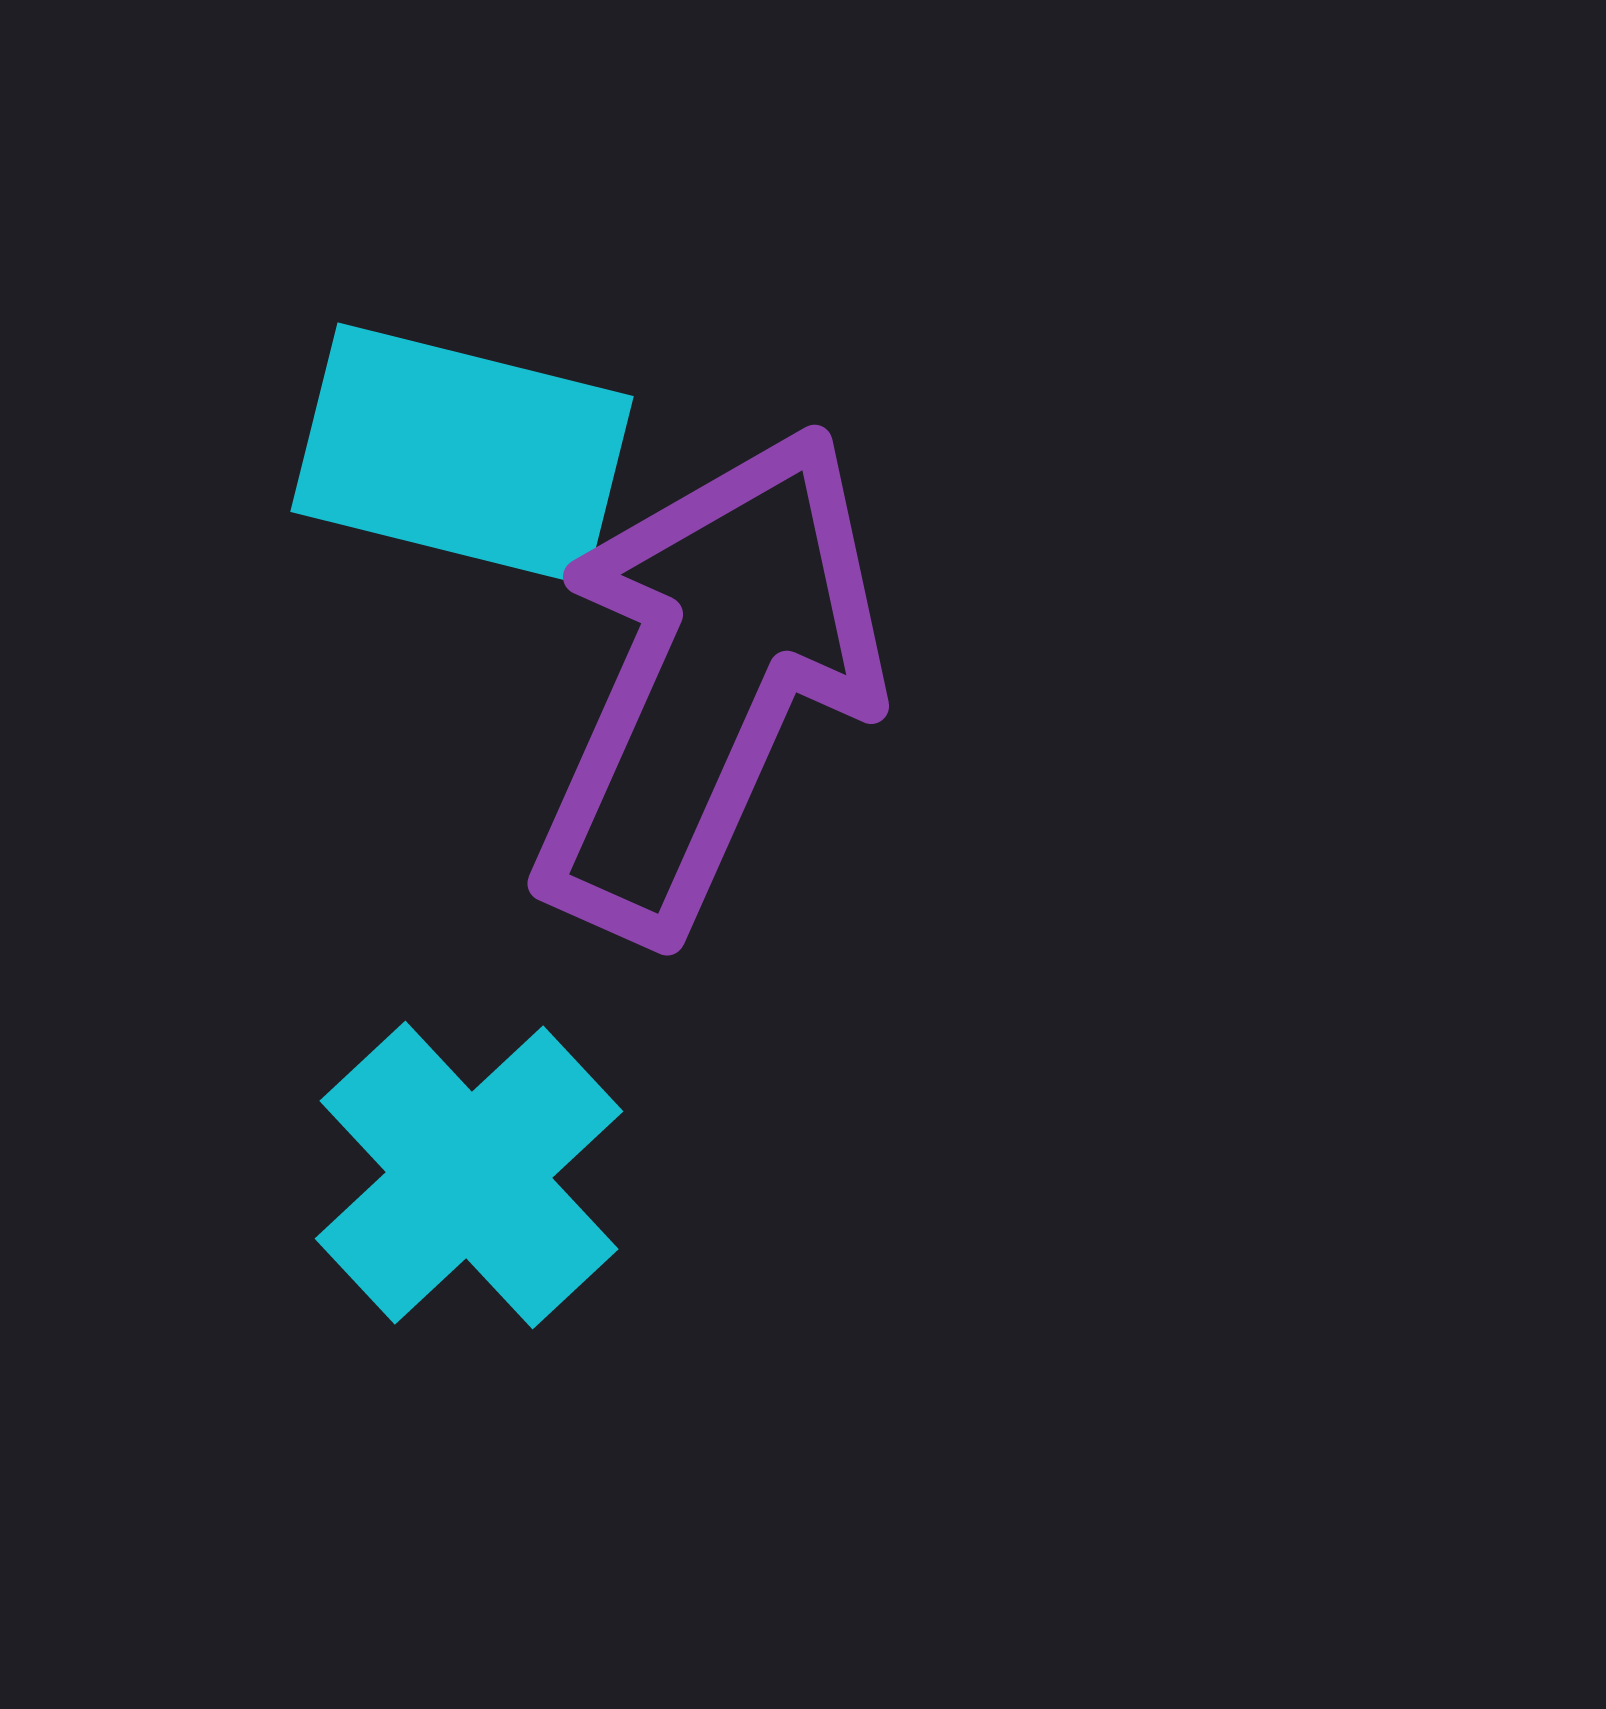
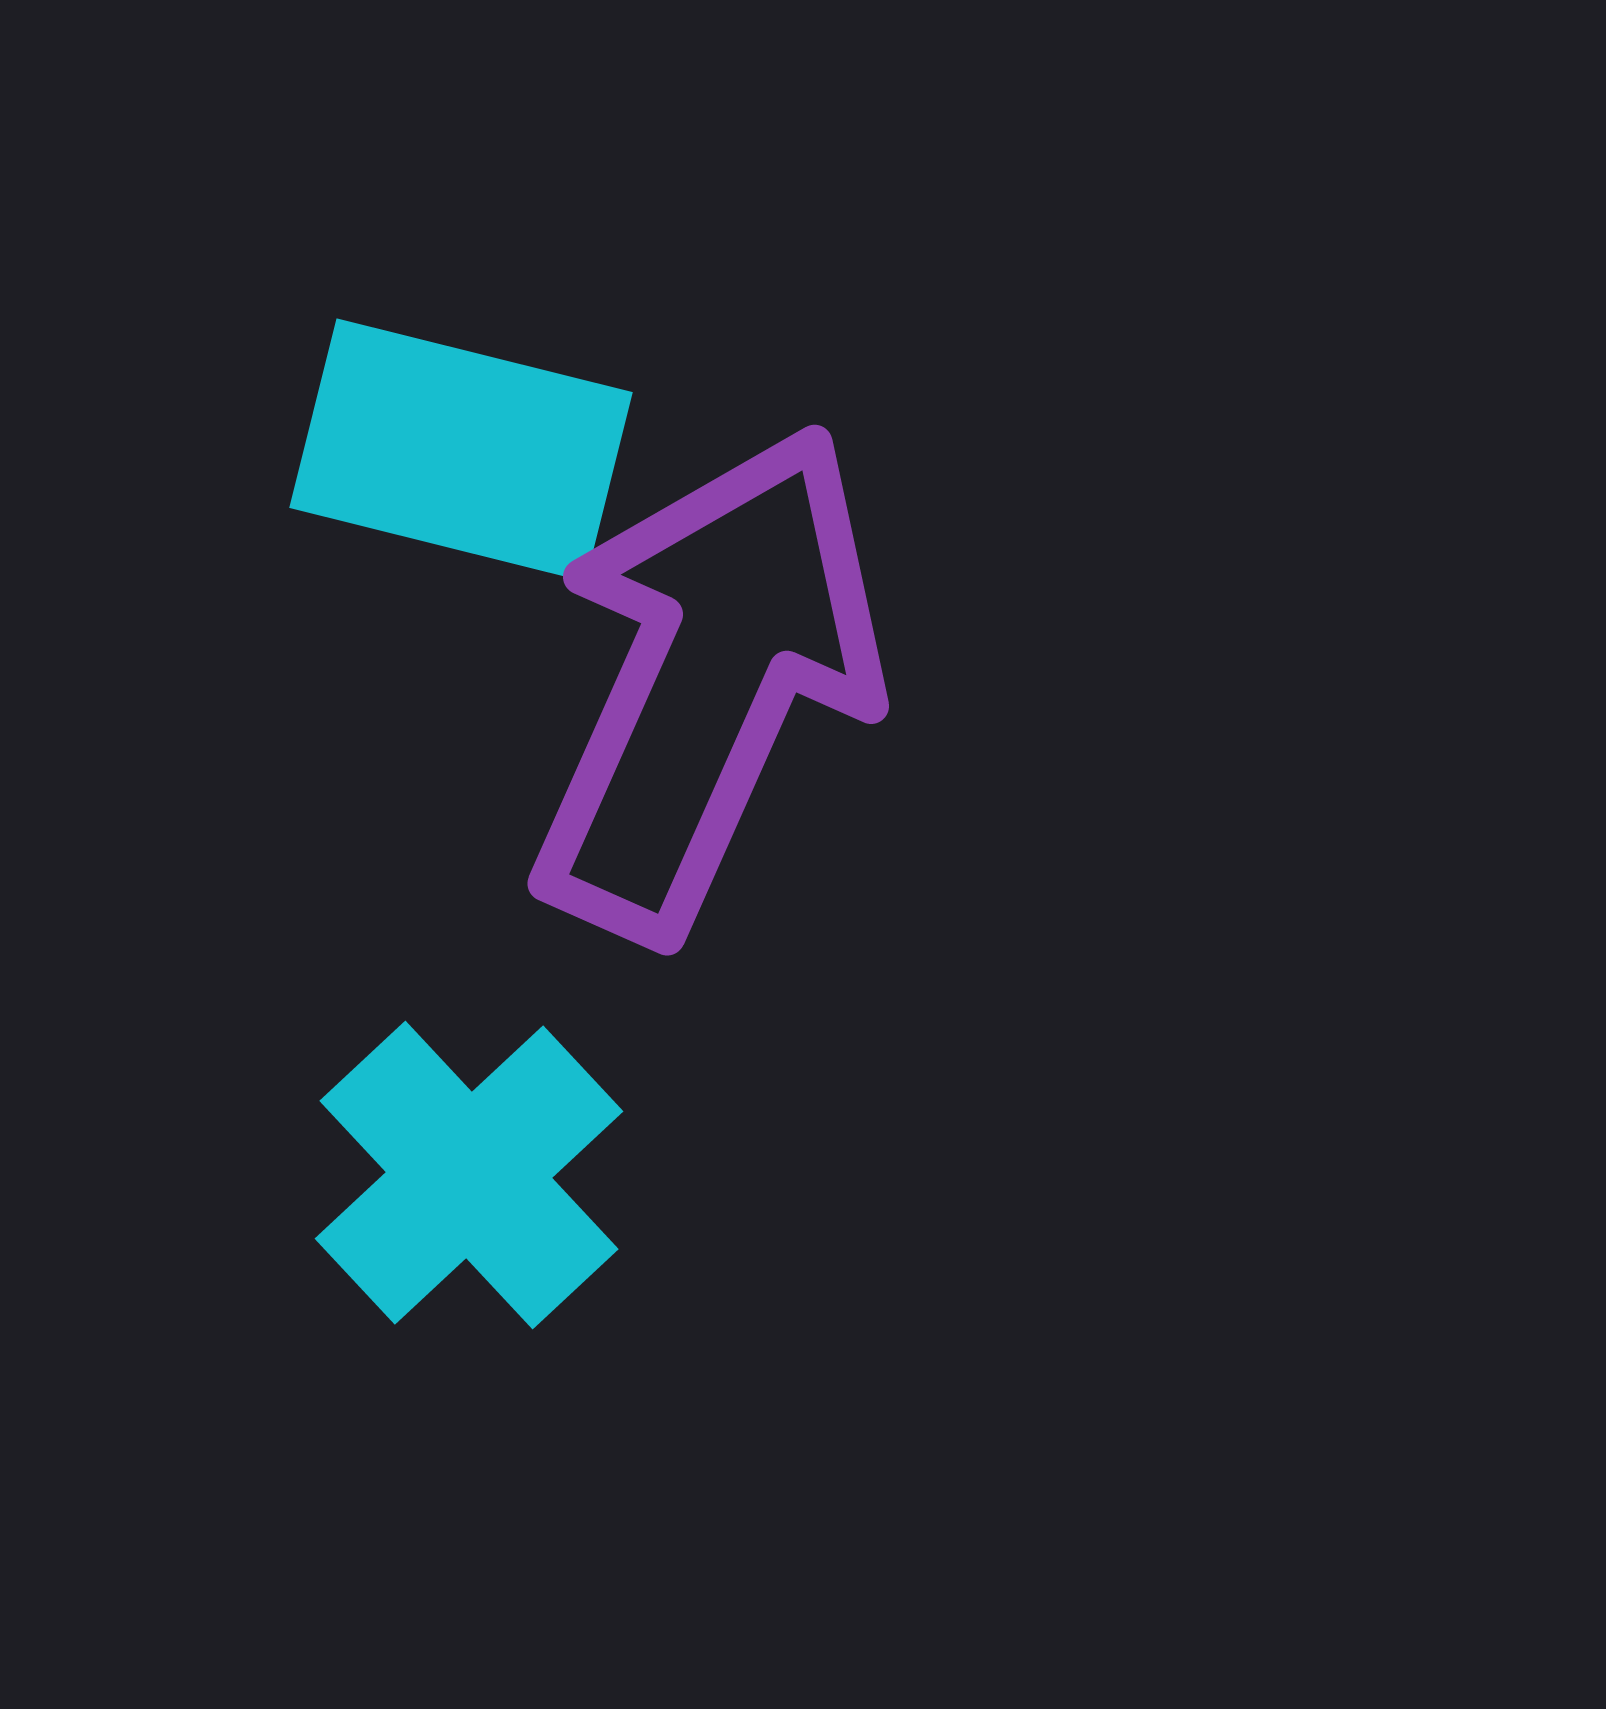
cyan rectangle: moved 1 px left, 4 px up
